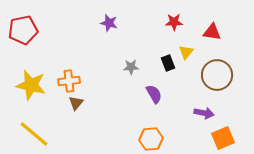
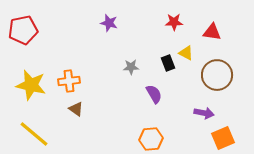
yellow triangle: moved 1 px down; rotated 42 degrees counterclockwise
brown triangle: moved 6 px down; rotated 35 degrees counterclockwise
